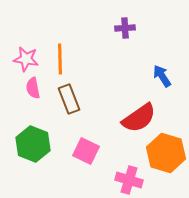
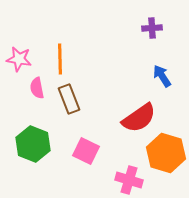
purple cross: moved 27 px right
pink star: moved 7 px left
pink semicircle: moved 4 px right
